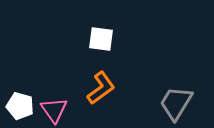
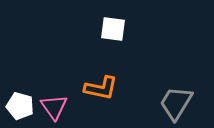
white square: moved 12 px right, 10 px up
orange L-shape: rotated 48 degrees clockwise
pink triangle: moved 3 px up
